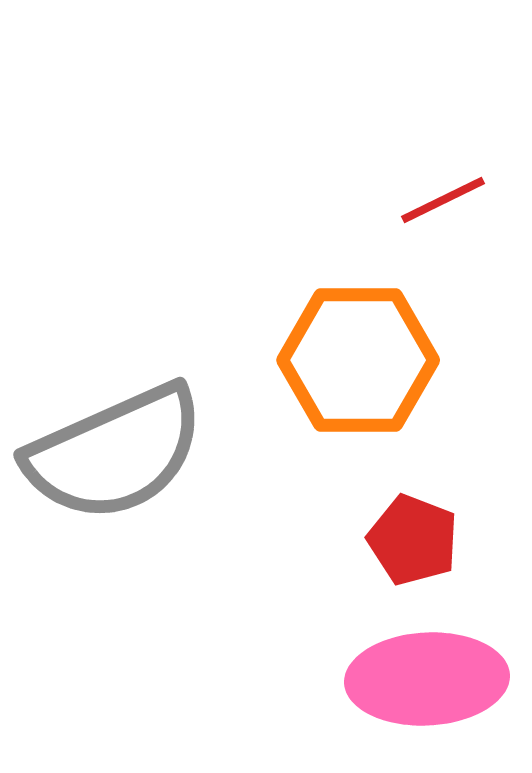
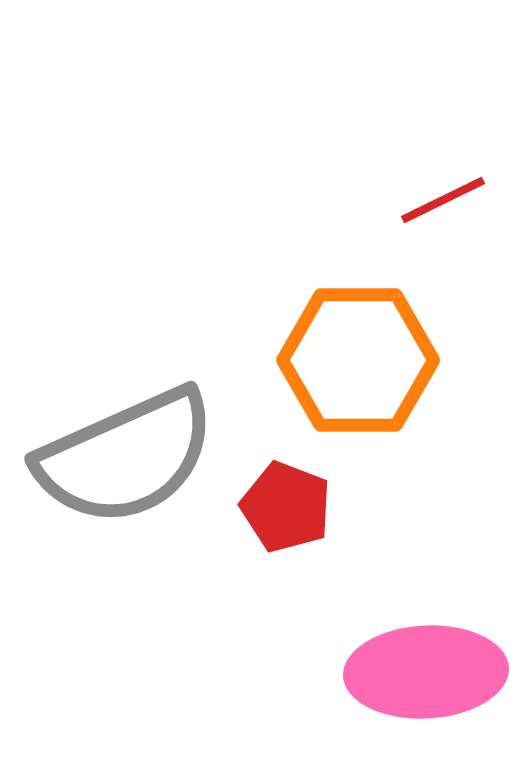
gray semicircle: moved 11 px right, 4 px down
red pentagon: moved 127 px left, 33 px up
pink ellipse: moved 1 px left, 7 px up
